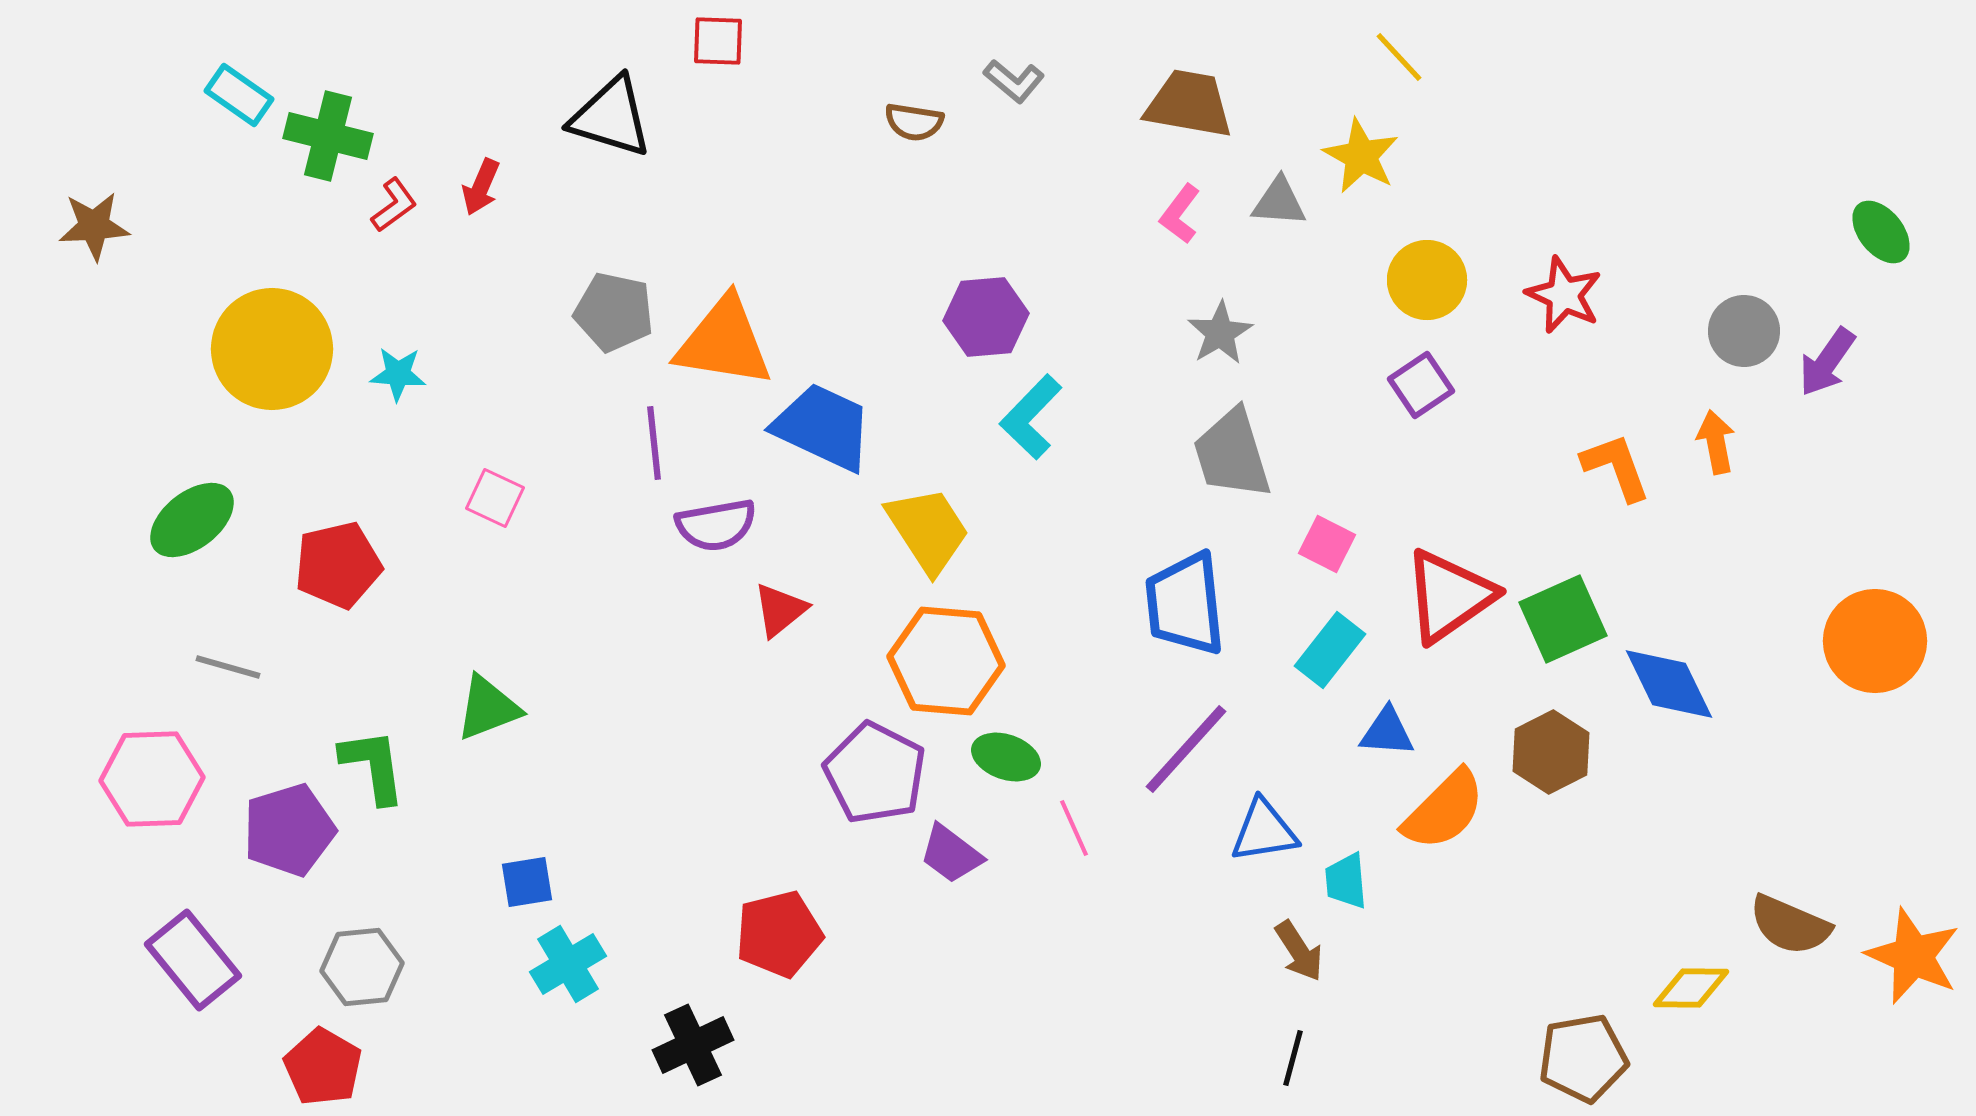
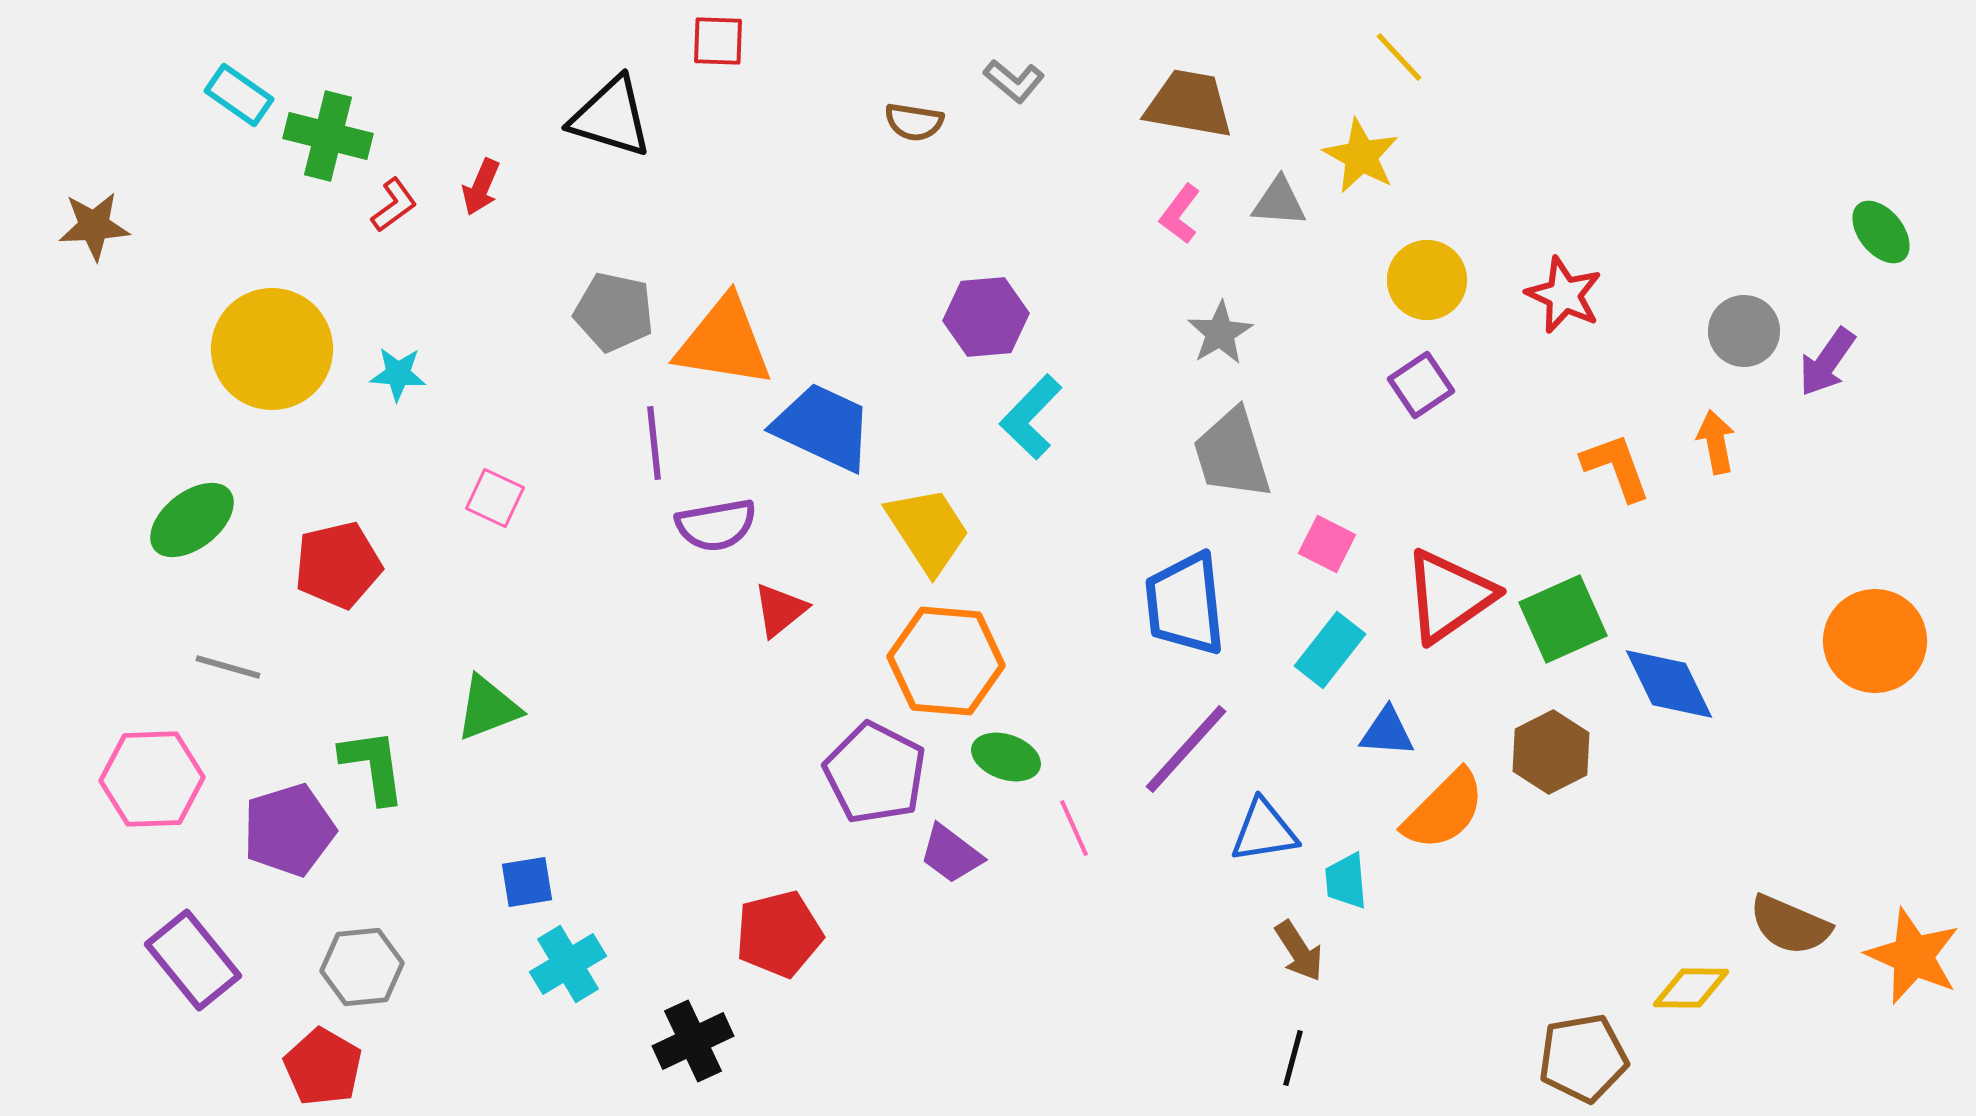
black cross at (693, 1045): moved 4 px up
